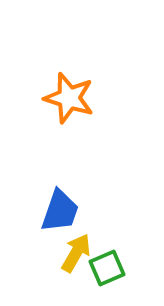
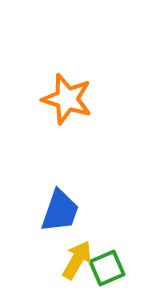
orange star: moved 2 px left, 1 px down
yellow arrow: moved 1 px right, 7 px down
